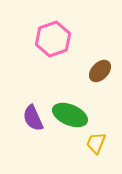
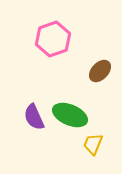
purple semicircle: moved 1 px right, 1 px up
yellow trapezoid: moved 3 px left, 1 px down
